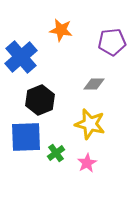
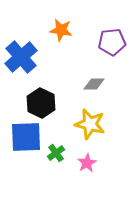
black hexagon: moved 1 px right, 3 px down; rotated 12 degrees counterclockwise
